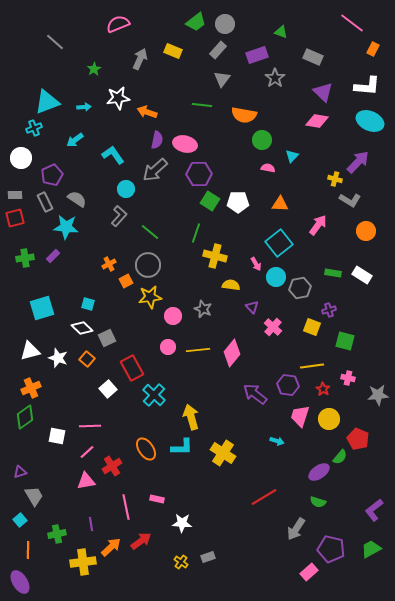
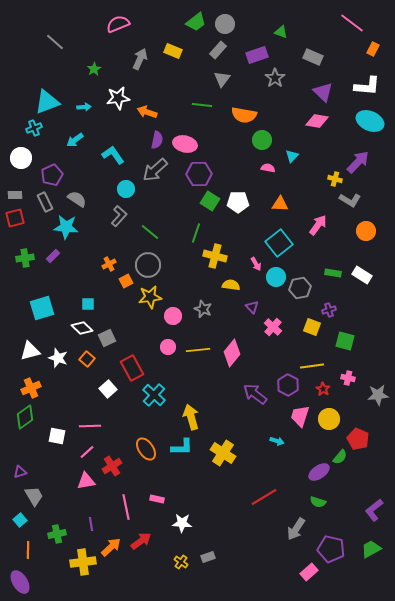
cyan square at (88, 304): rotated 16 degrees counterclockwise
purple hexagon at (288, 385): rotated 20 degrees clockwise
